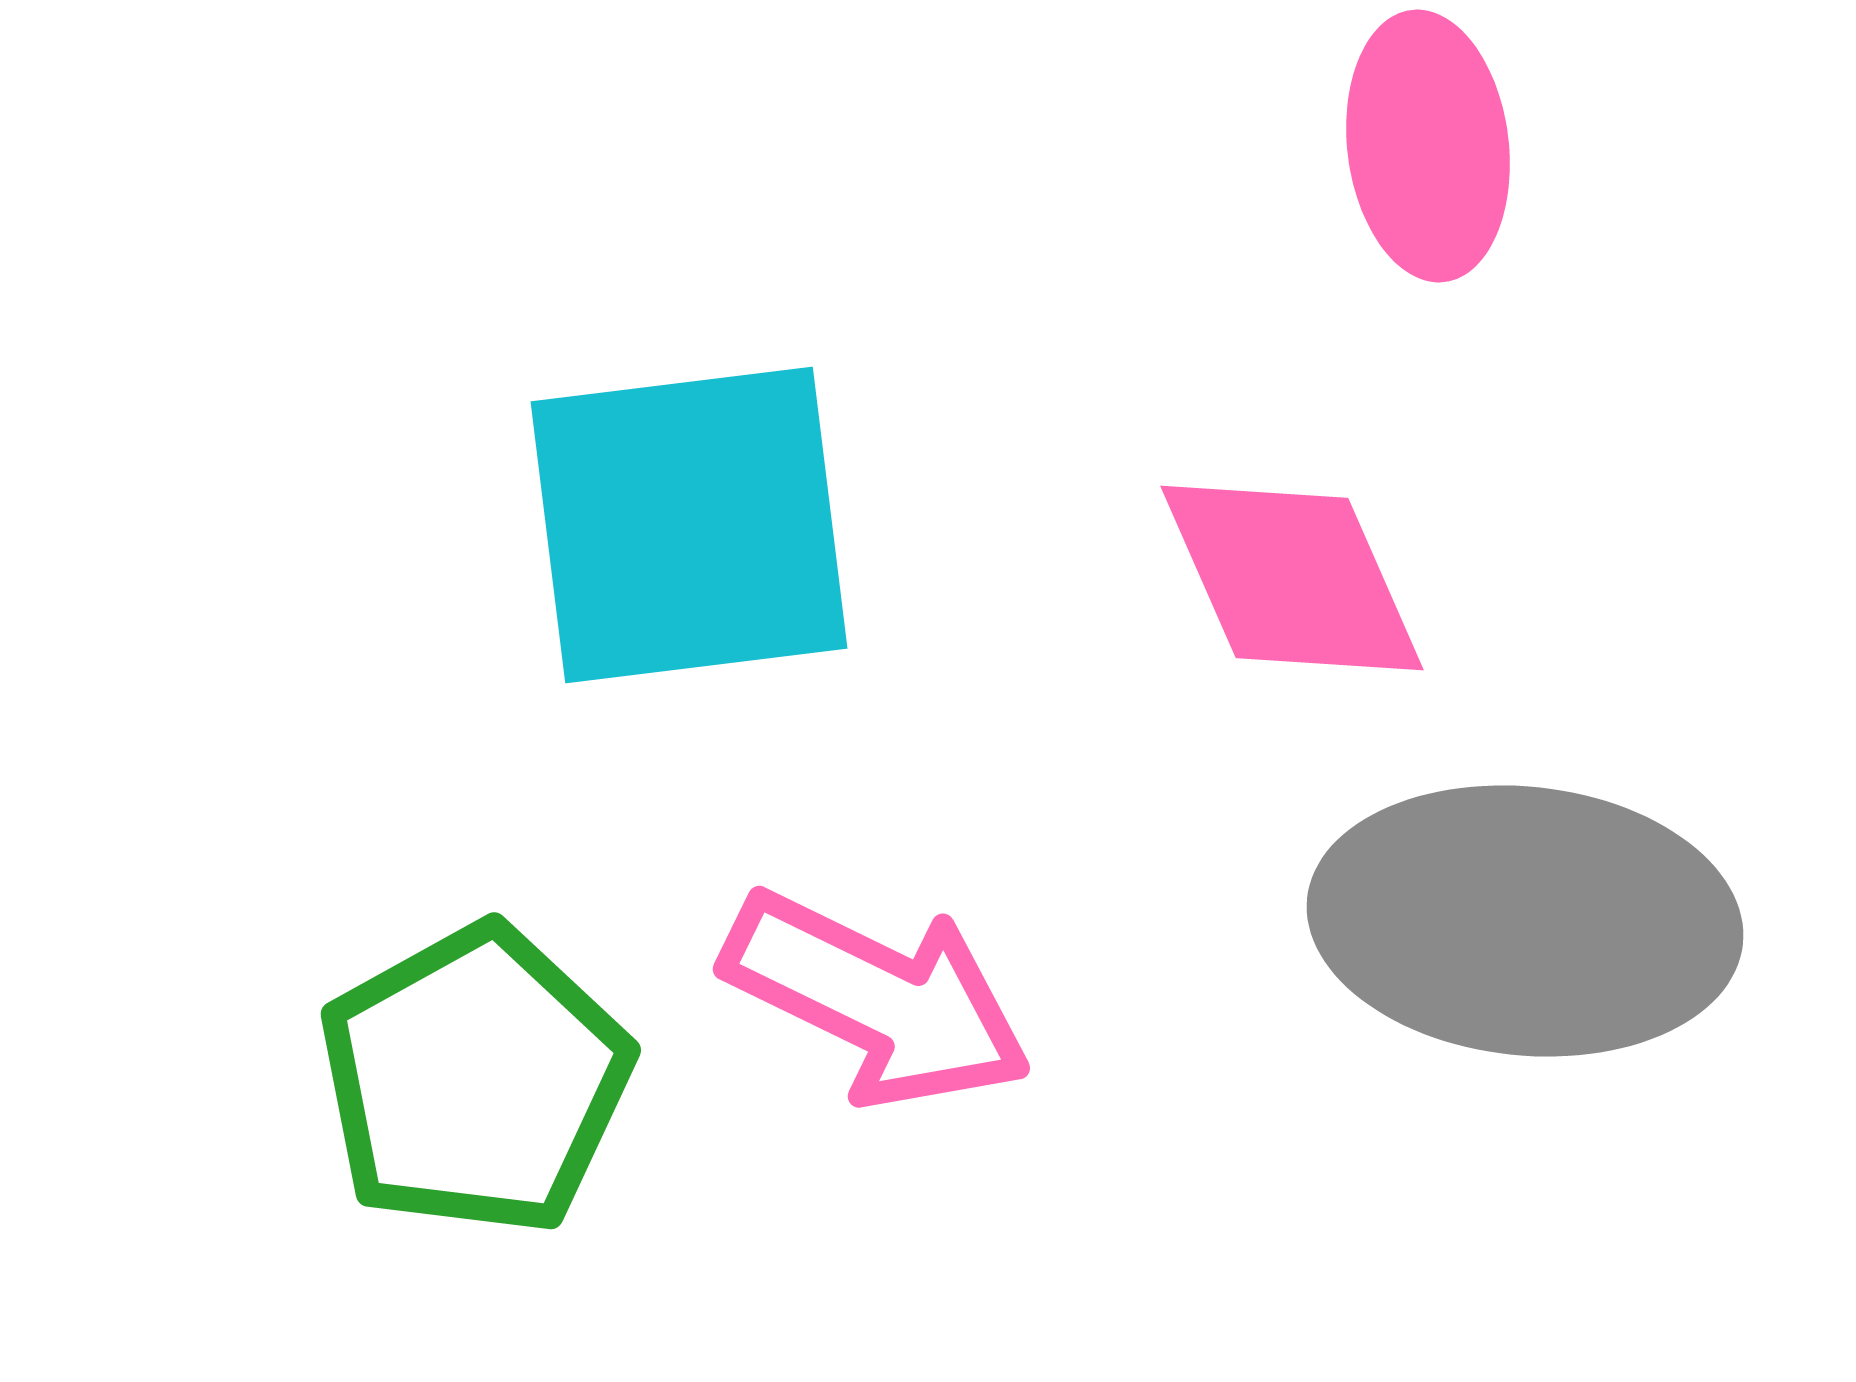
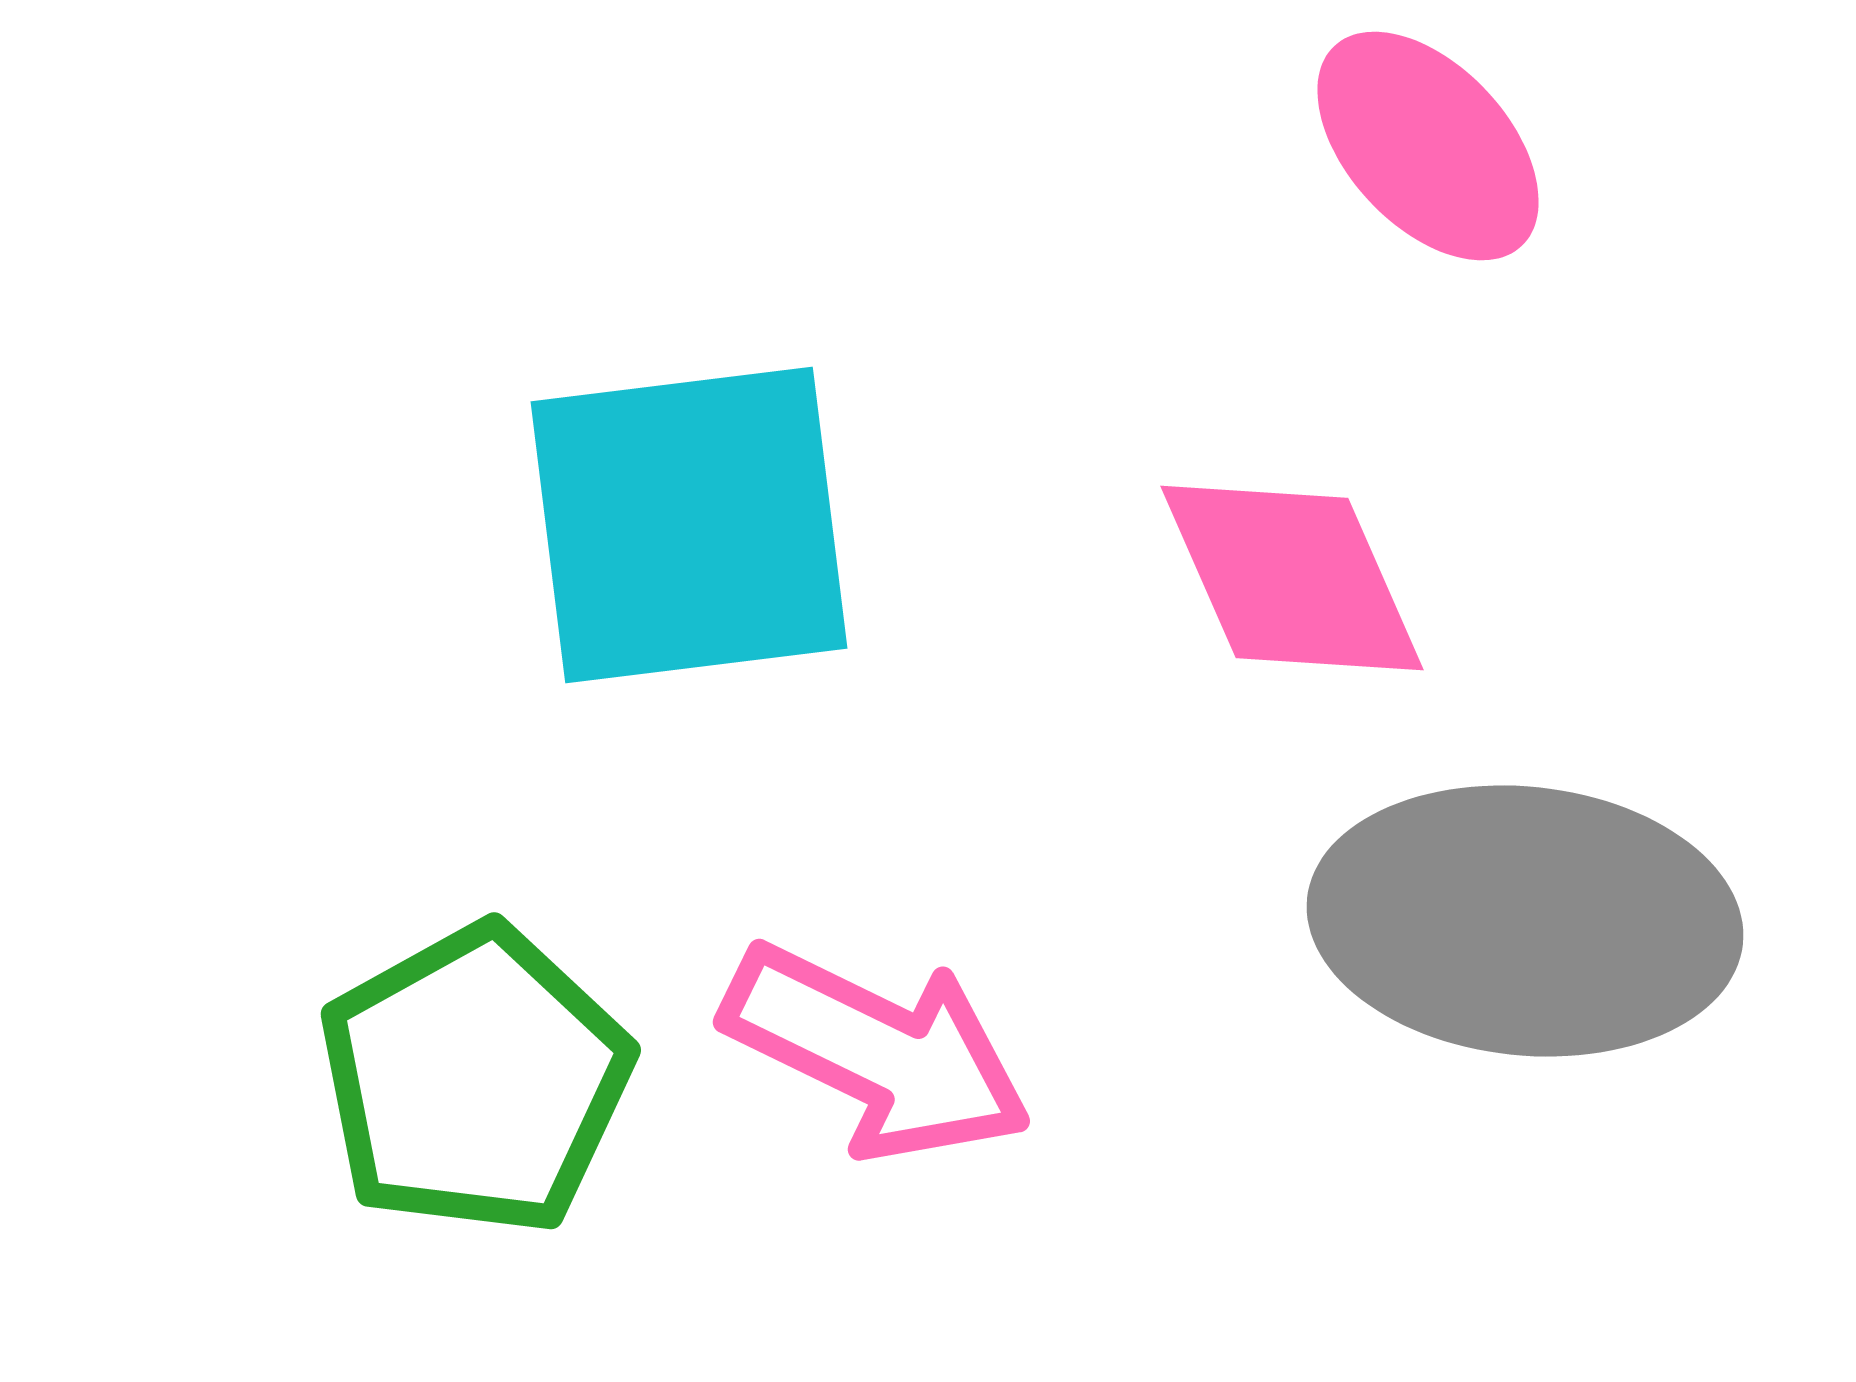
pink ellipse: rotated 36 degrees counterclockwise
pink arrow: moved 53 px down
